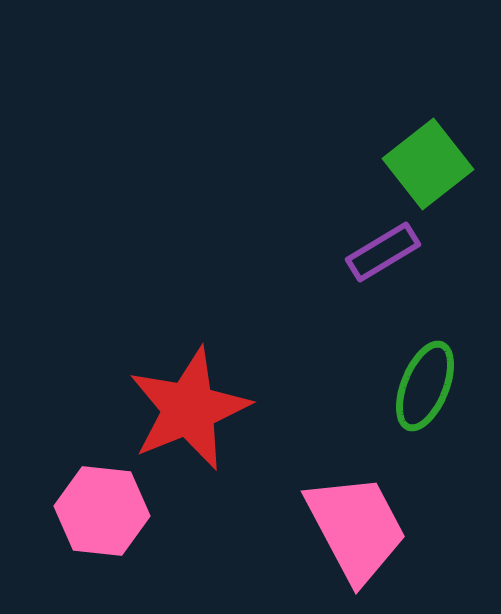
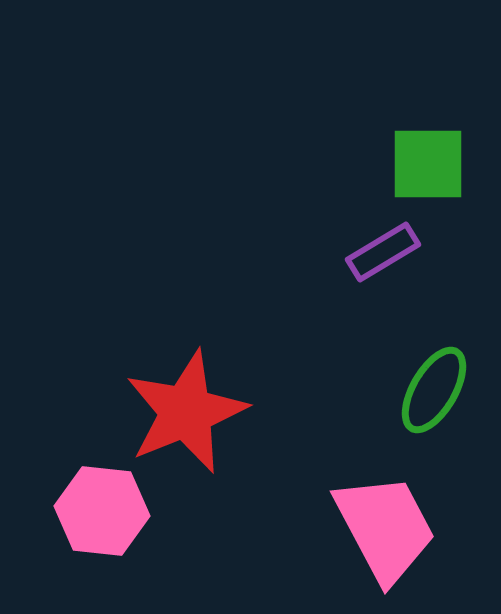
green square: rotated 38 degrees clockwise
green ellipse: moved 9 px right, 4 px down; rotated 8 degrees clockwise
red star: moved 3 px left, 3 px down
pink trapezoid: moved 29 px right
